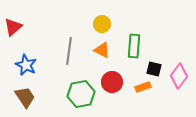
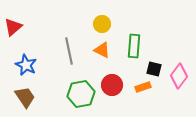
gray line: rotated 20 degrees counterclockwise
red circle: moved 3 px down
